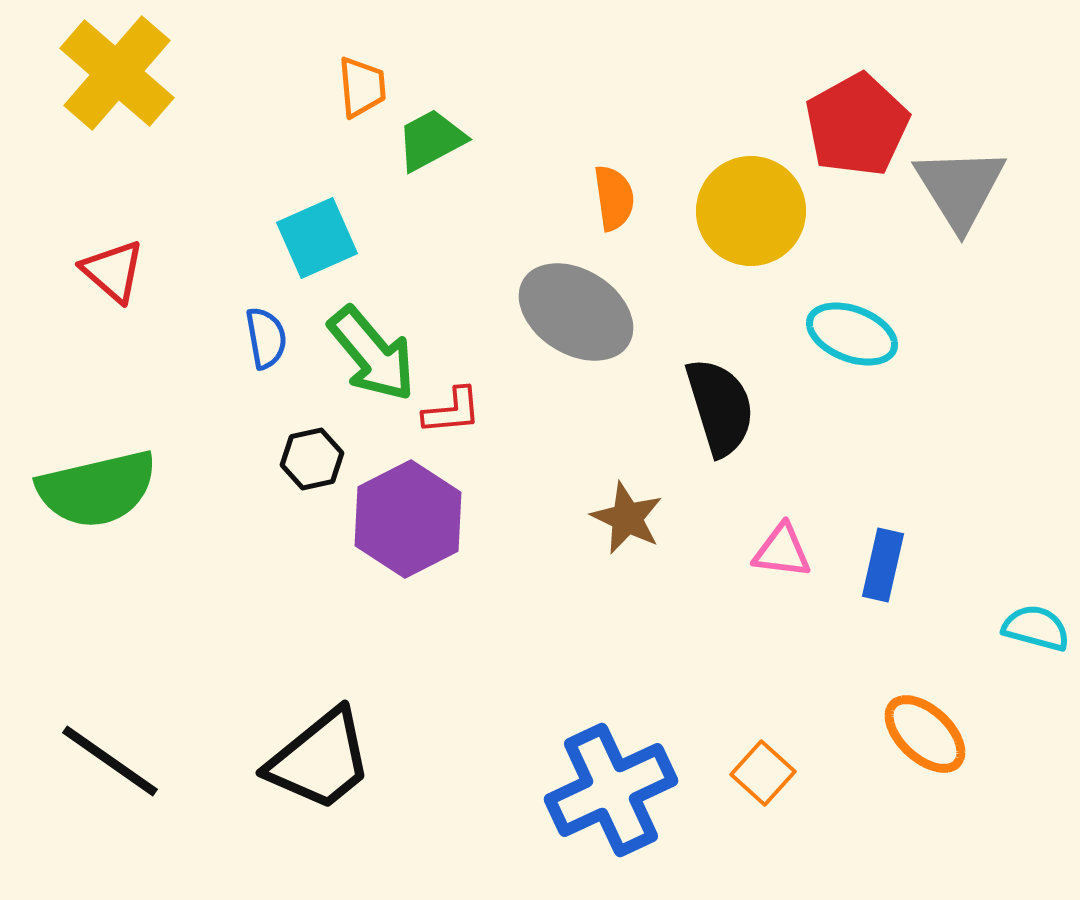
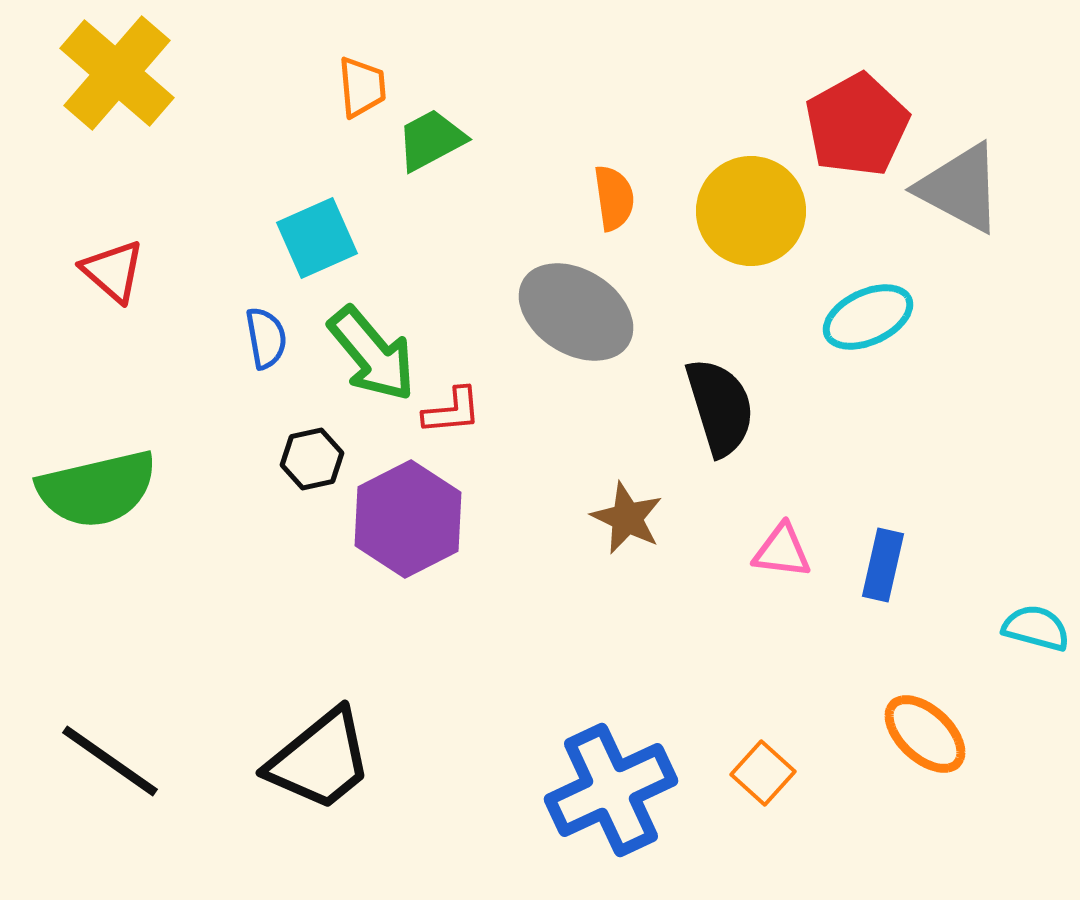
gray triangle: rotated 30 degrees counterclockwise
cyan ellipse: moved 16 px right, 17 px up; rotated 46 degrees counterclockwise
